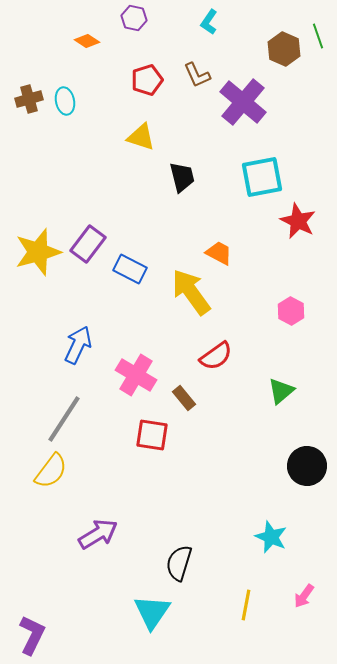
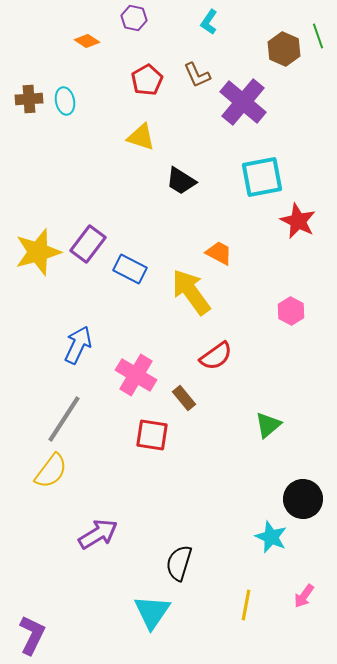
red pentagon: rotated 12 degrees counterclockwise
brown cross: rotated 12 degrees clockwise
black trapezoid: moved 1 px left, 4 px down; rotated 136 degrees clockwise
green triangle: moved 13 px left, 34 px down
black circle: moved 4 px left, 33 px down
